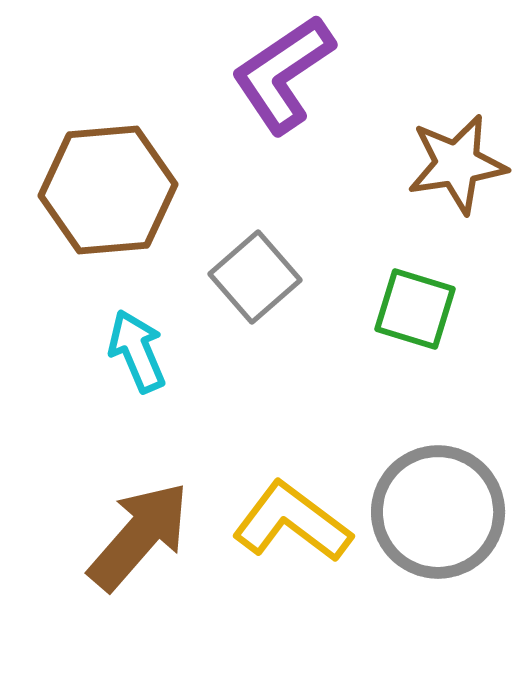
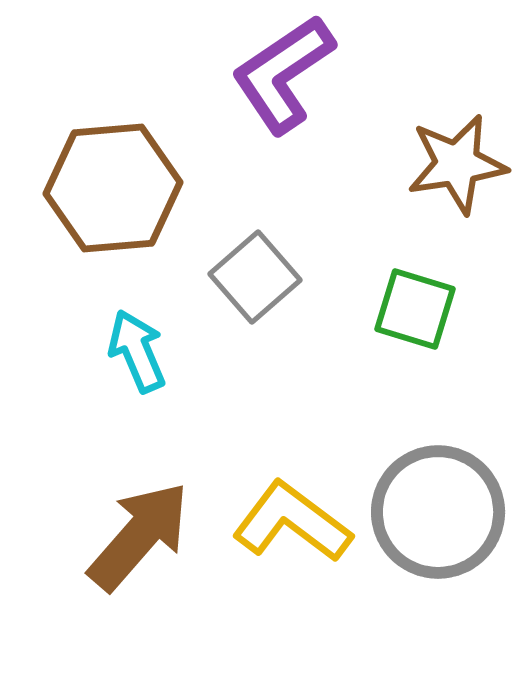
brown hexagon: moved 5 px right, 2 px up
